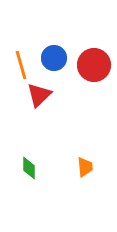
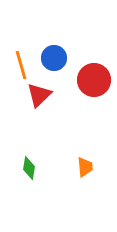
red circle: moved 15 px down
green diamond: rotated 10 degrees clockwise
